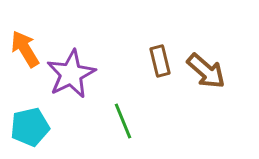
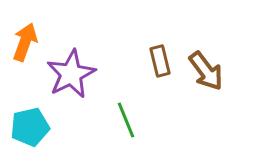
orange arrow: moved 7 px up; rotated 51 degrees clockwise
brown arrow: rotated 12 degrees clockwise
green line: moved 3 px right, 1 px up
